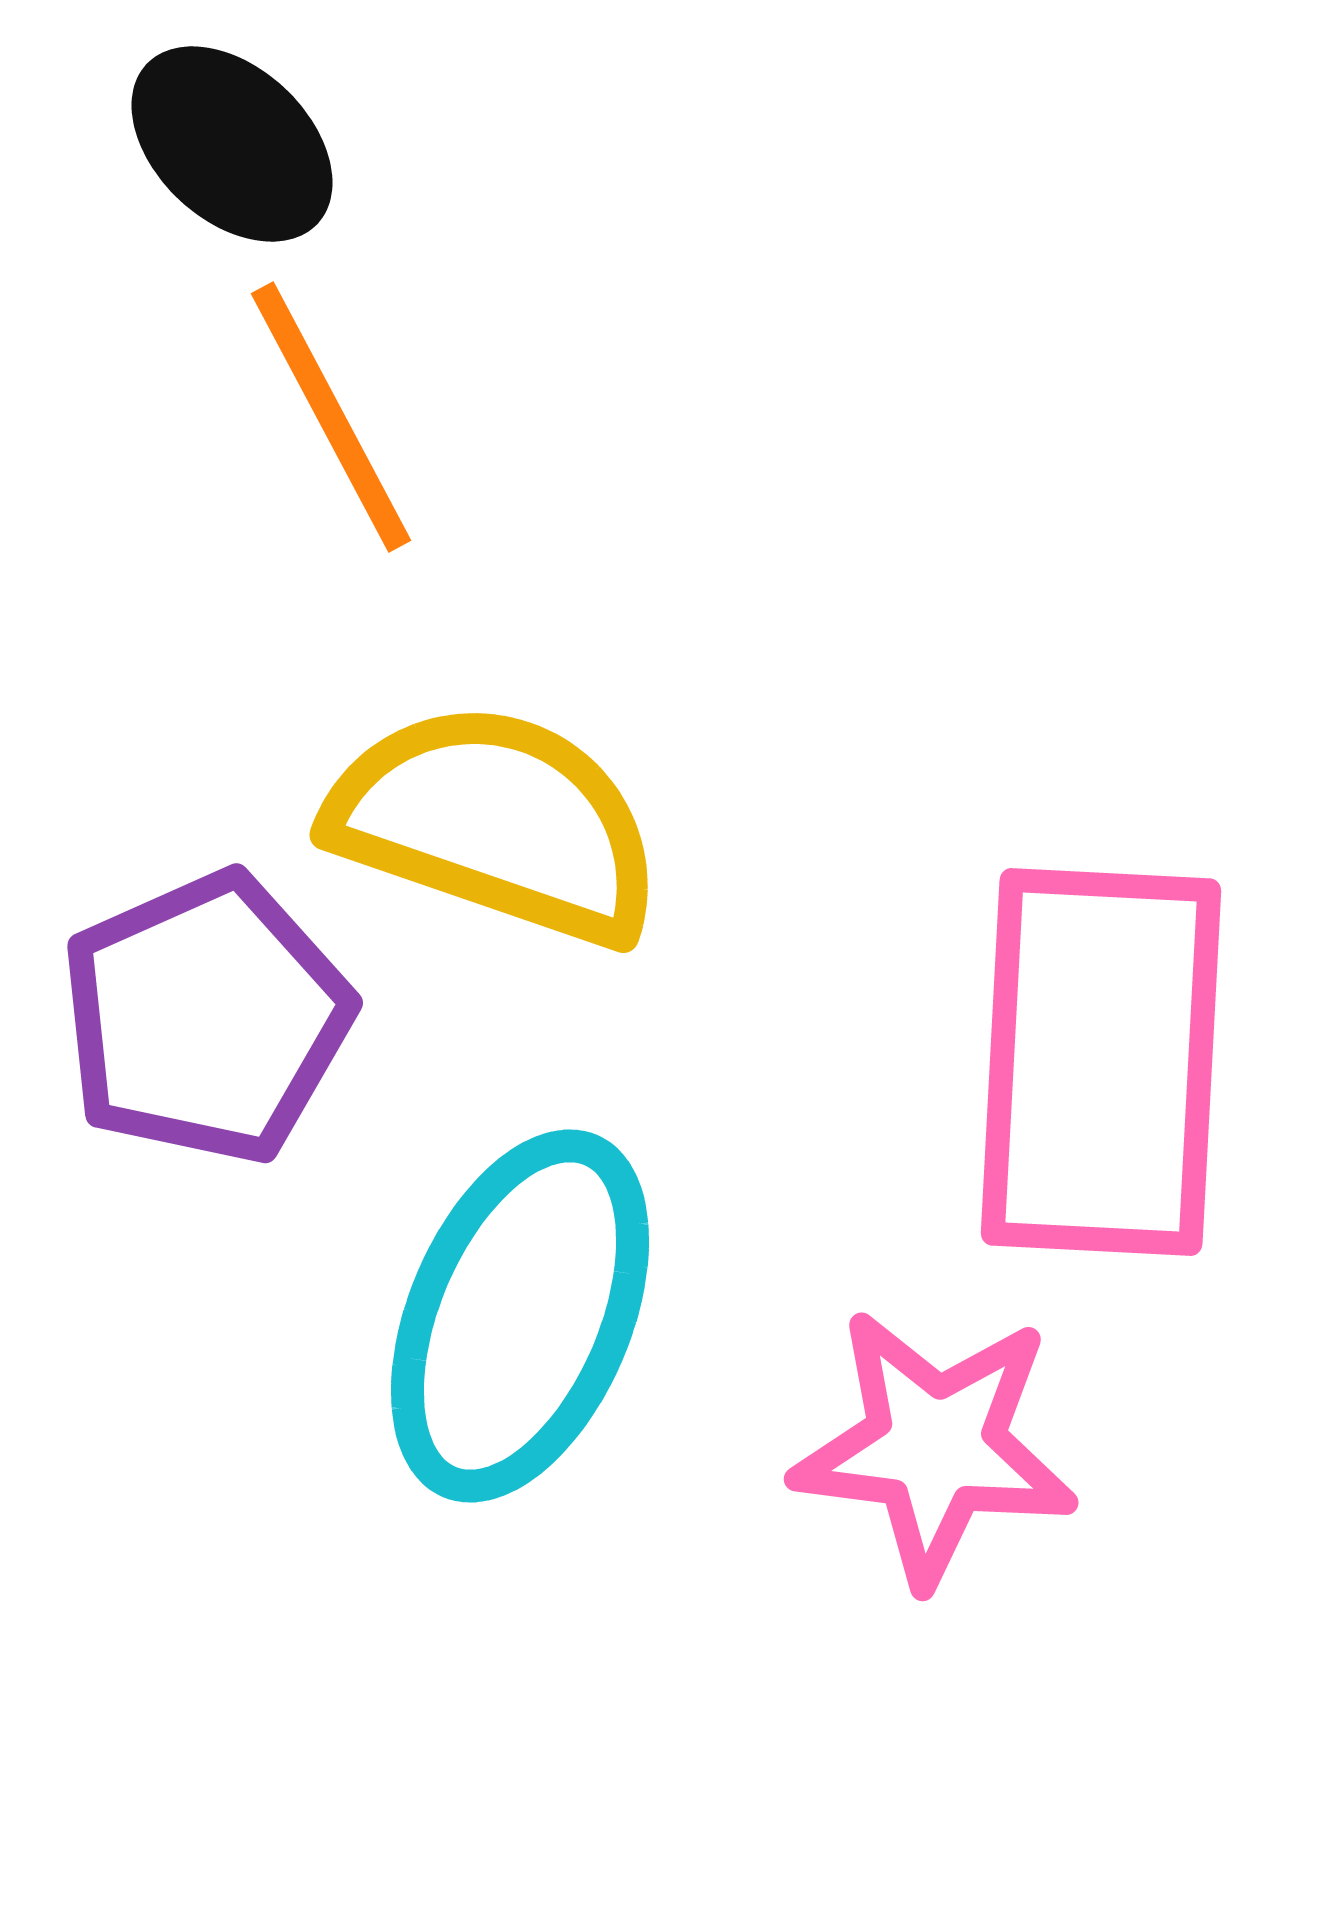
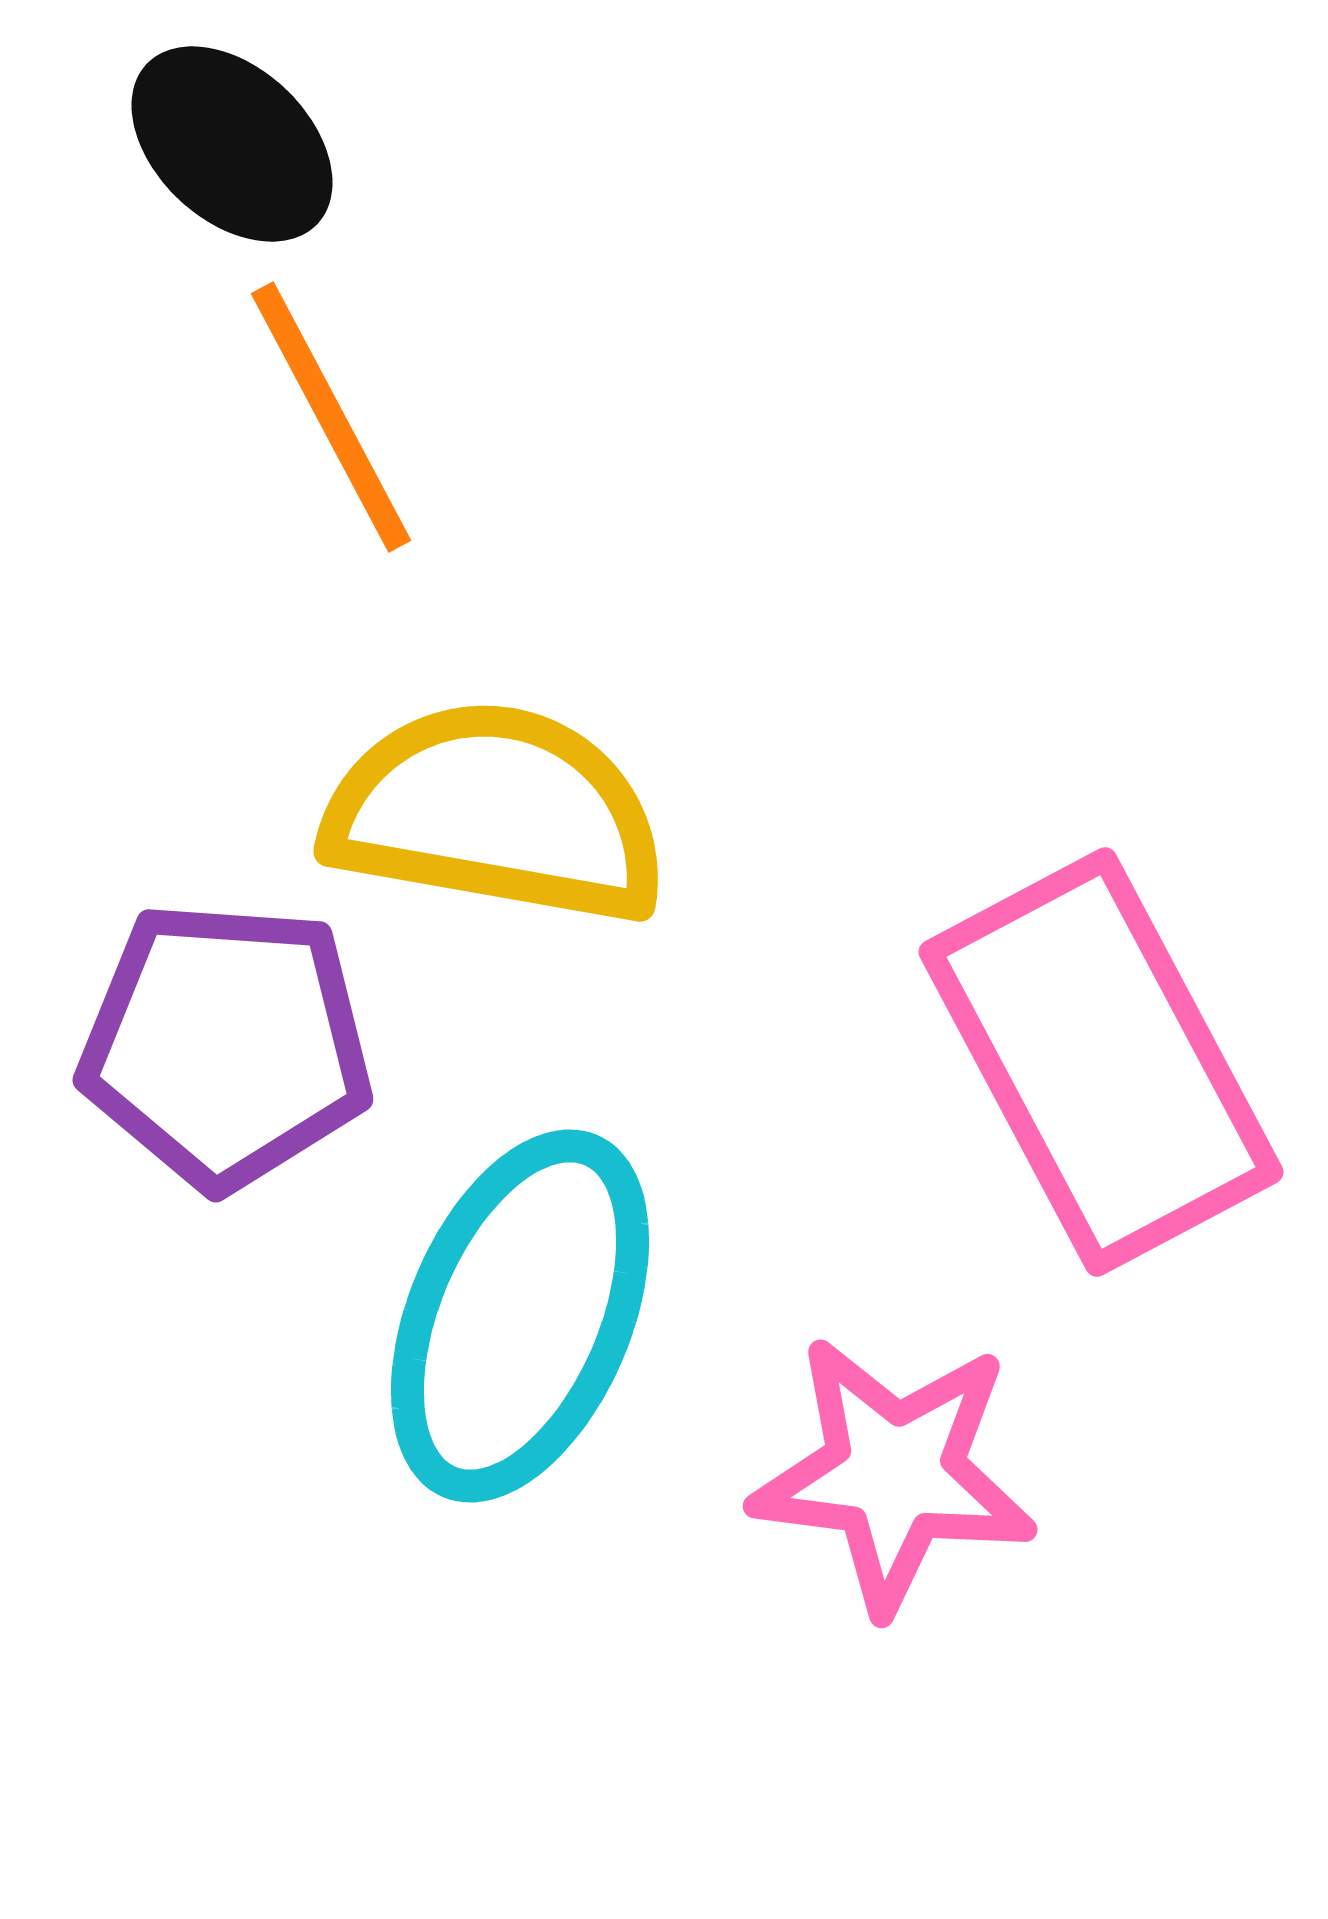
yellow semicircle: moved 10 px up; rotated 9 degrees counterclockwise
purple pentagon: moved 20 px right, 27 px down; rotated 28 degrees clockwise
pink rectangle: rotated 31 degrees counterclockwise
pink star: moved 41 px left, 27 px down
